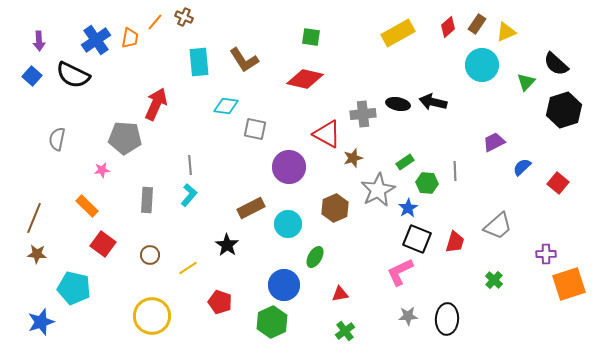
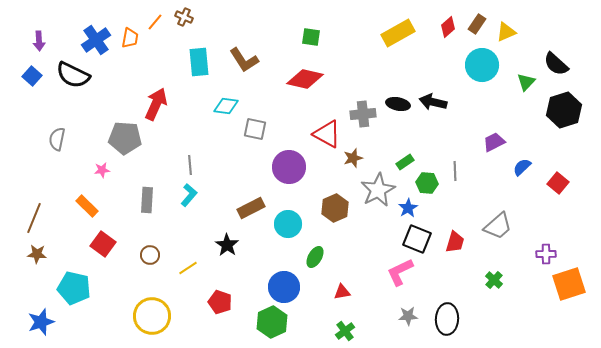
blue circle at (284, 285): moved 2 px down
red triangle at (340, 294): moved 2 px right, 2 px up
